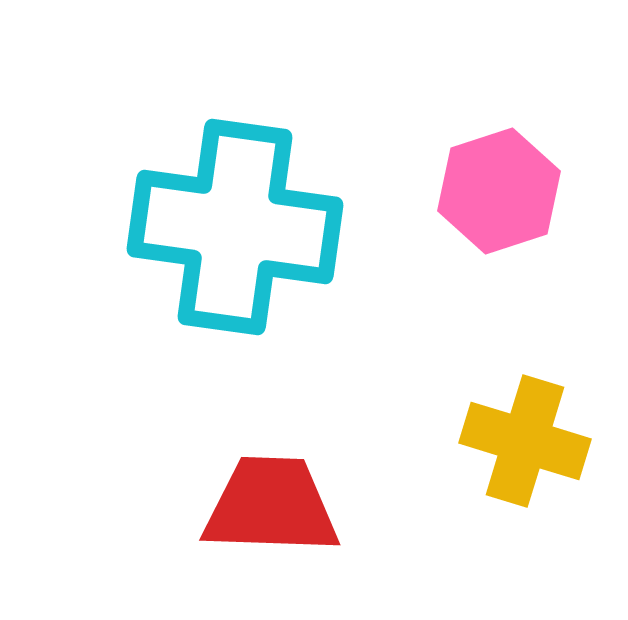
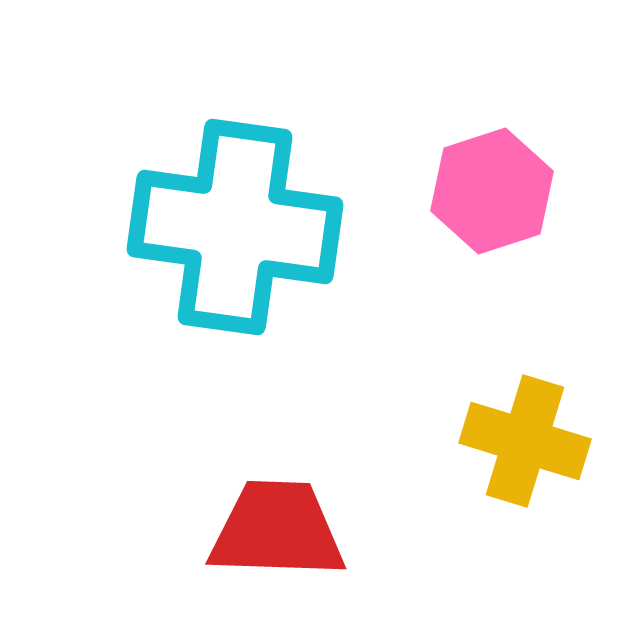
pink hexagon: moved 7 px left
red trapezoid: moved 6 px right, 24 px down
